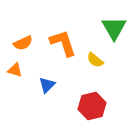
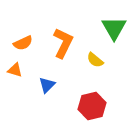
orange L-shape: rotated 44 degrees clockwise
